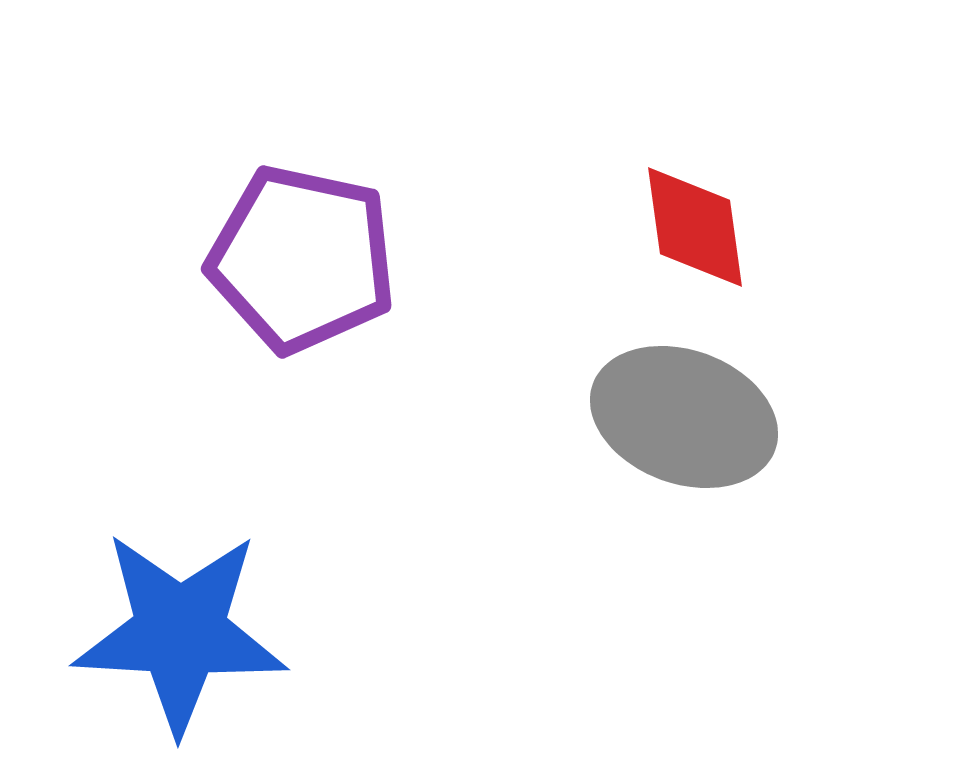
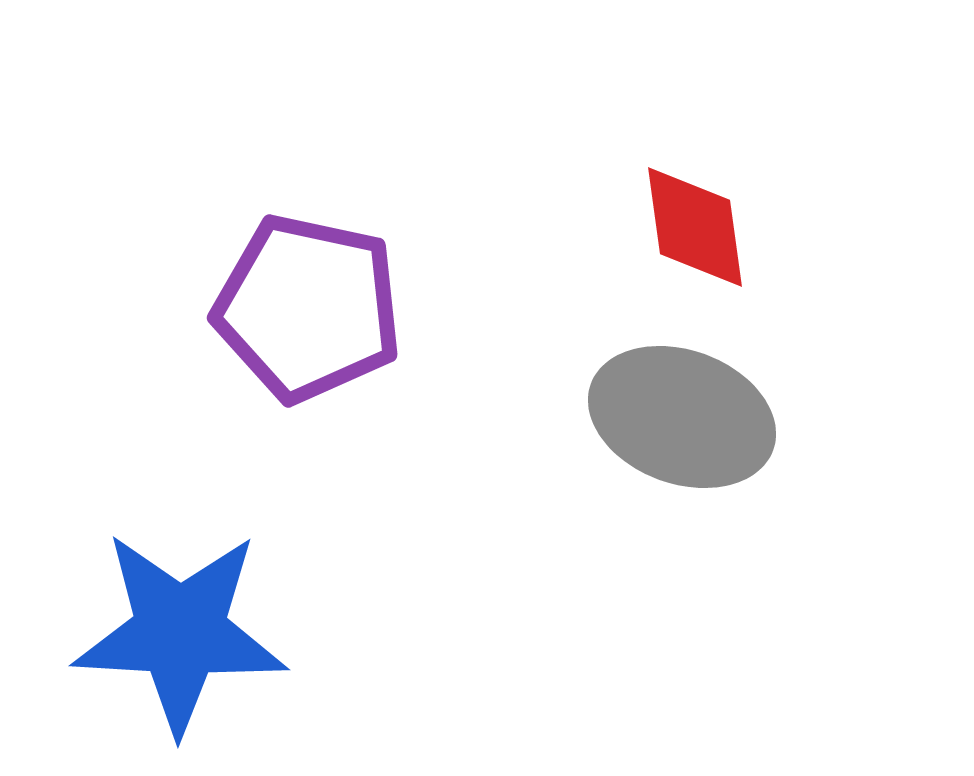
purple pentagon: moved 6 px right, 49 px down
gray ellipse: moved 2 px left
